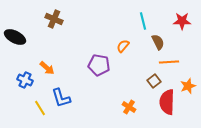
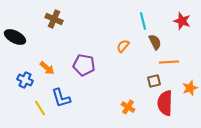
red star: rotated 18 degrees clockwise
brown semicircle: moved 3 px left
purple pentagon: moved 15 px left
brown square: rotated 24 degrees clockwise
orange star: moved 2 px right, 2 px down
red semicircle: moved 2 px left, 1 px down
orange cross: moved 1 px left
